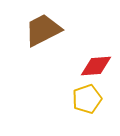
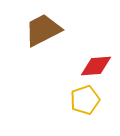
yellow pentagon: moved 2 px left, 1 px down
